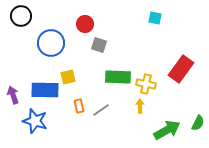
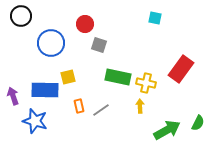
green rectangle: rotated 10 degrees clockwise
yellow cross: moved 1 px up
purple arrow: moved 1 px down
